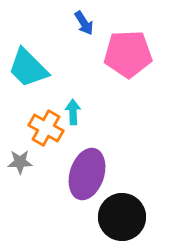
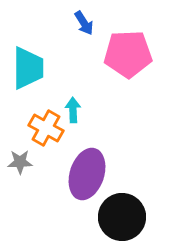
cyan trapezoid: rotated 135 degrees counterclockwise
cyan arrow: moved 2 px up
